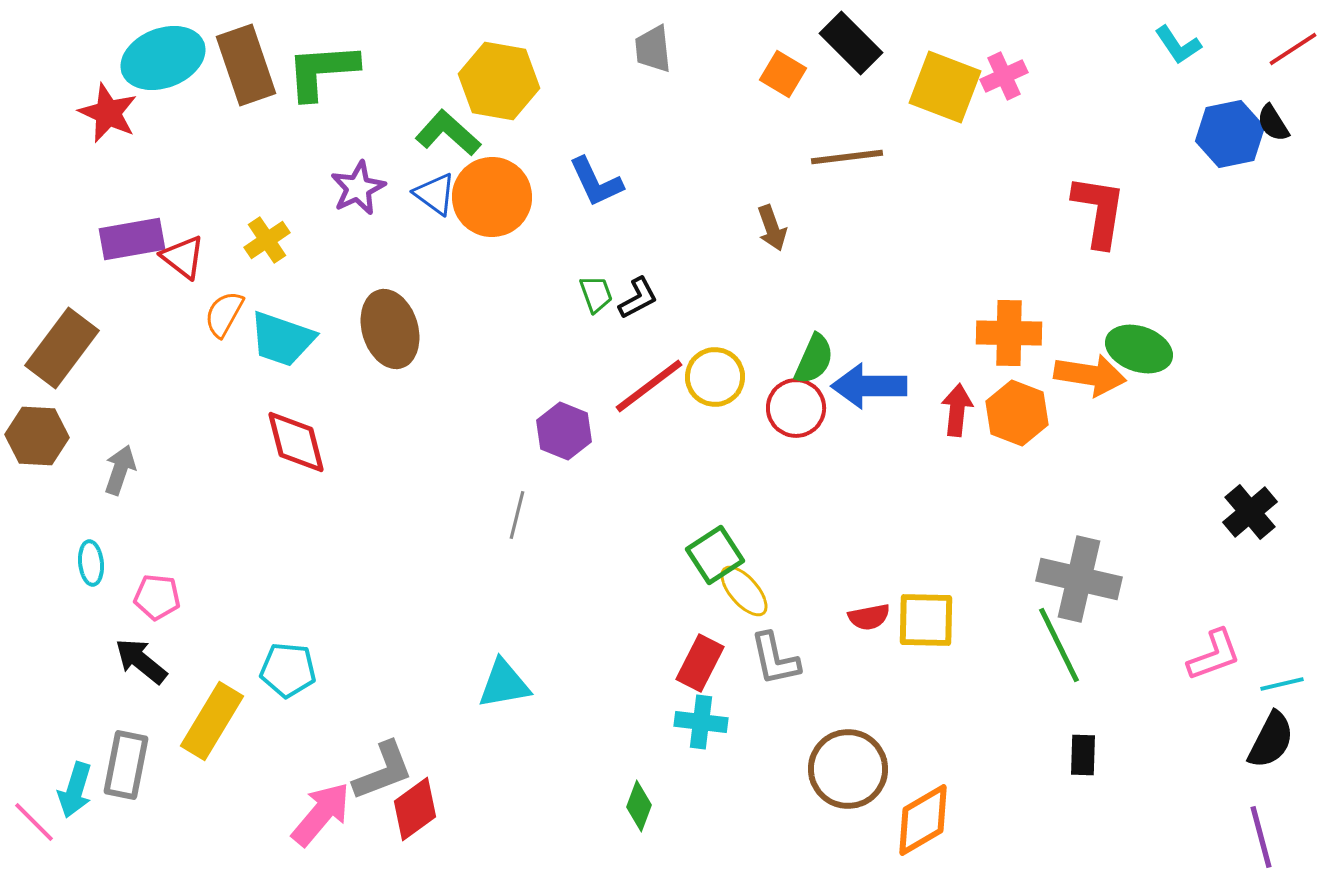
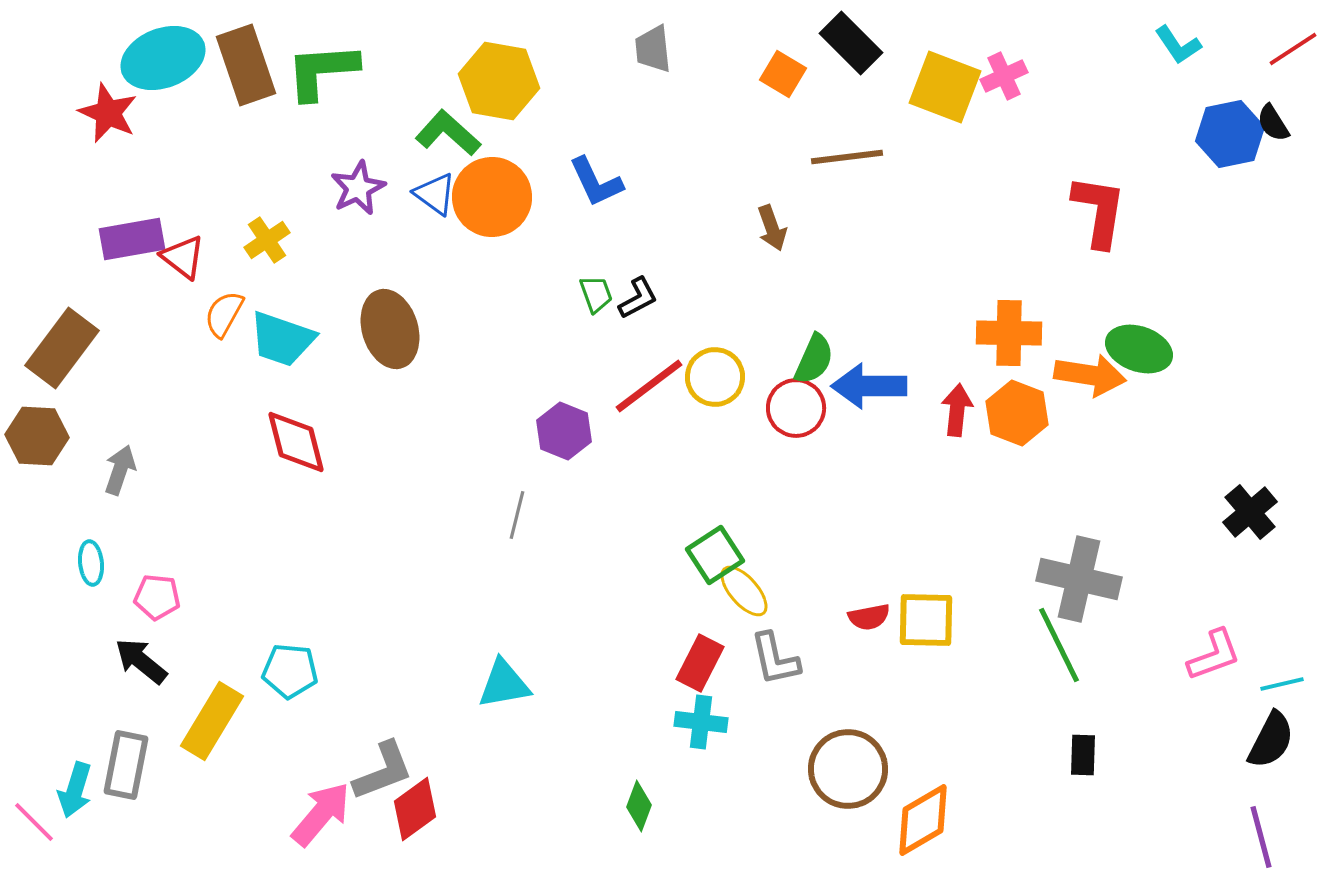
cyan pentagon at (288, 670): moved 2 px right, 1 px down
